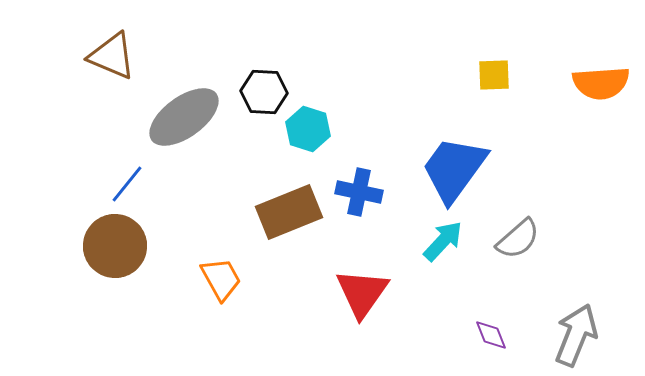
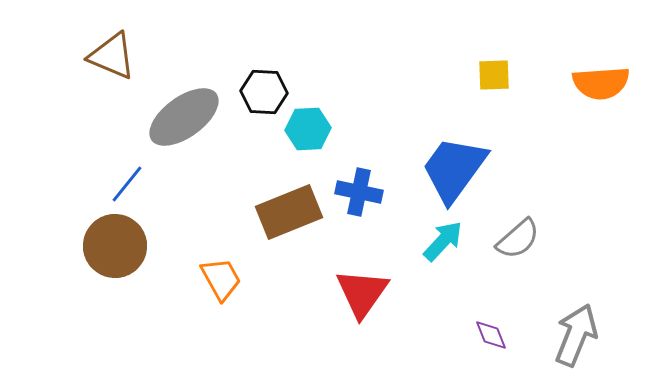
cyan hexagon: rotated 21 degrees counterclockwise
